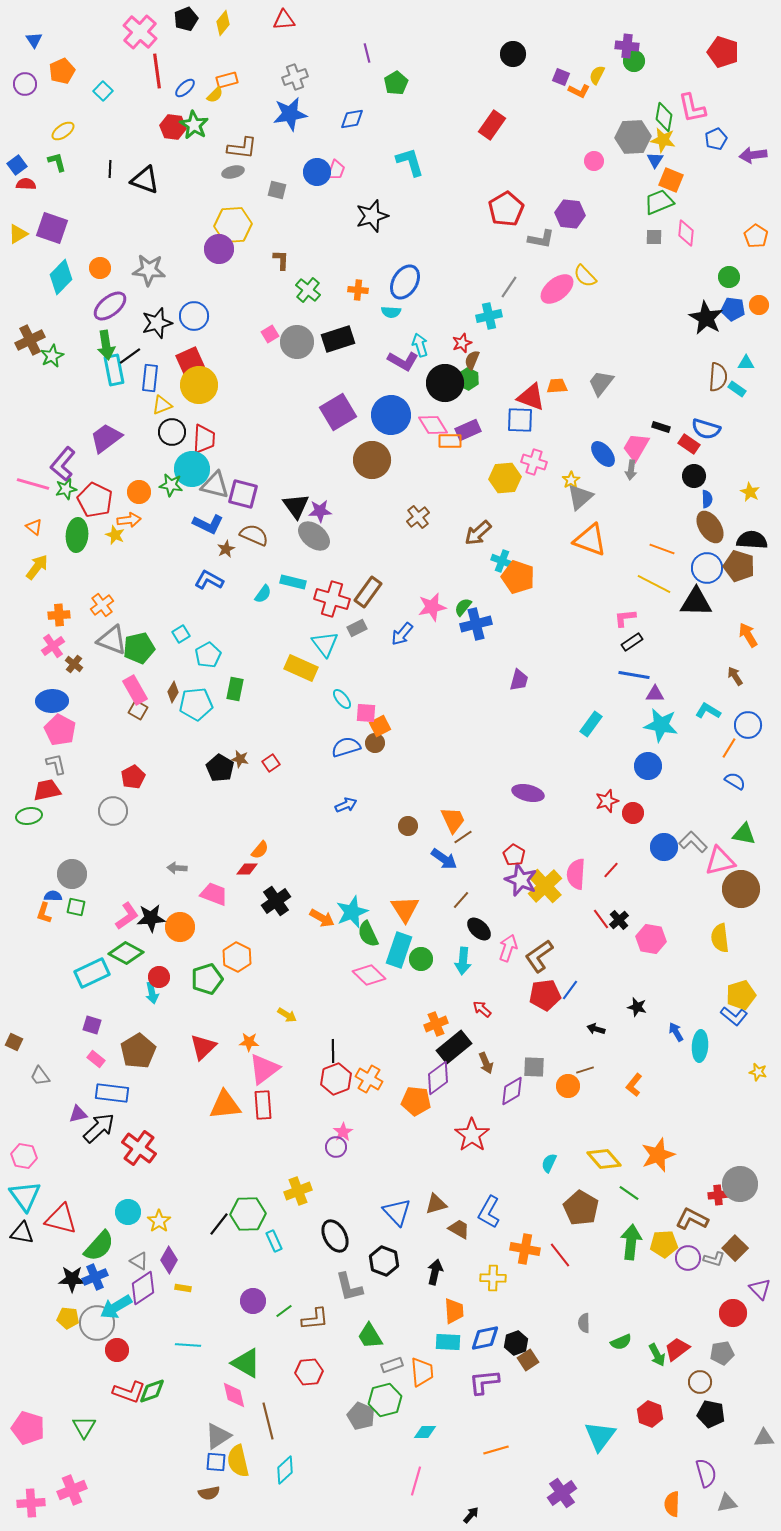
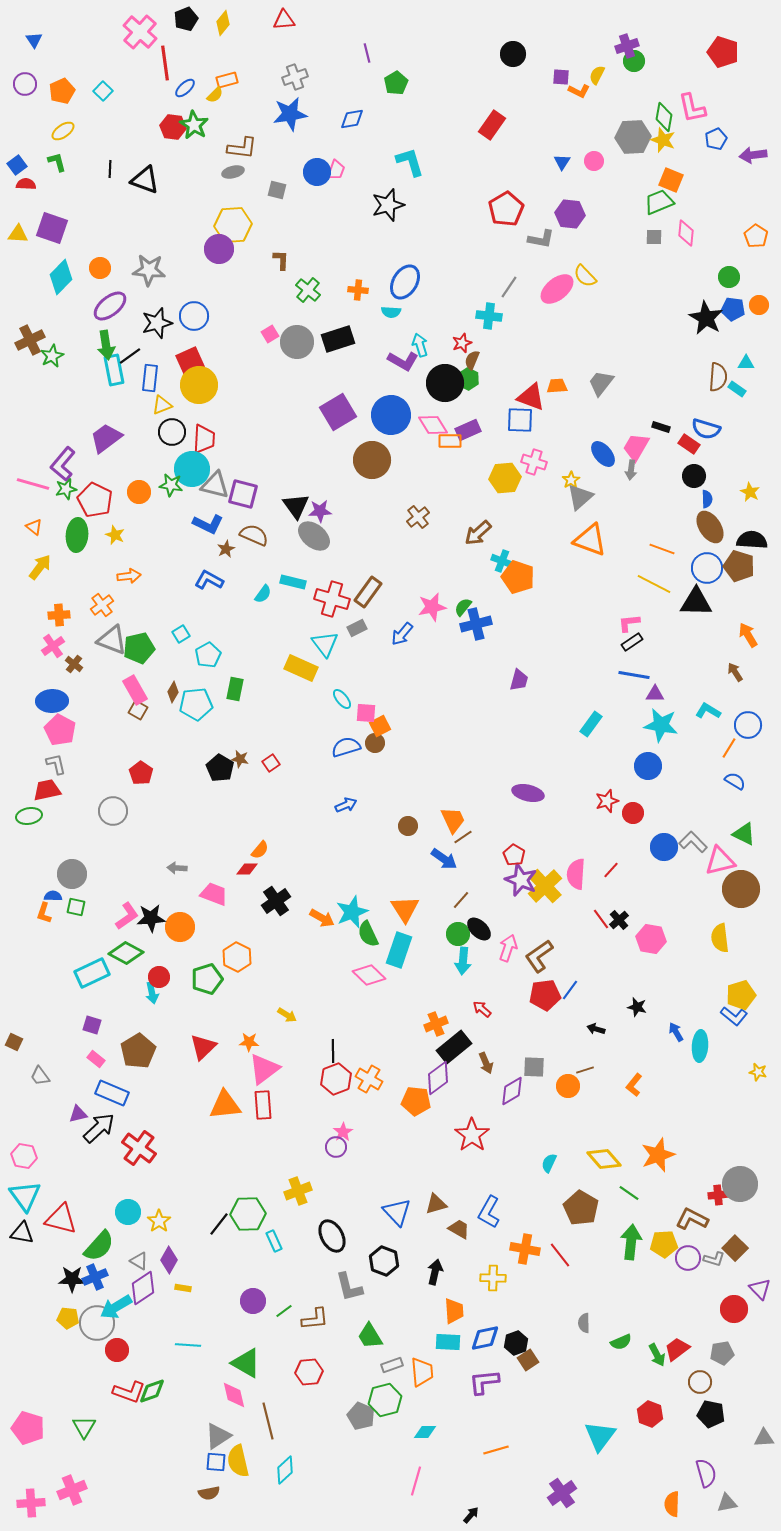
purple cross at (627, 46): rotated 25 degrees counterclockwise
orange pentagon at (62, 71): moved 20 px down
red line at (157, 71): moved 8 px right, 8 px up
purple square at (561, 77): rotated 18 degrees counterclockwise
yellow star at (663, 140): rotated 10 degrees clockwise
blue triangle at (655, 160): moved 93 px left, 2 px down
black star at (372, 216): moved 16 px right, 11 px up
yellow triangle at (18, 234): rotated 35 degrees clockwise
cyan cross at (489, 316): rotated 20 degrees clockwise
orange arrow at (129, 520): moved 56 px down
yellow arrow at (37, 567): moved 3 px right
pink L-shape at (625, 618): moved 4 px right, 5 px down
brown arrow at (735, 676): moved 4 px up
red pentagon at (133, 777): moved 8 px right, 4 px up; rotated 10 degrees counterclockwise
green triangle at (744, 834): rotated 15 degrees clockwise
green circle at (421, 959): moved 37 px right, 25 px up
blue rectangle at (112, 1093): rotated 16 degrees clockwise
black ellipse at (335, 1236): moved 3 px left
red circle at (733, 1313): moved 1 px right, 4 px up
